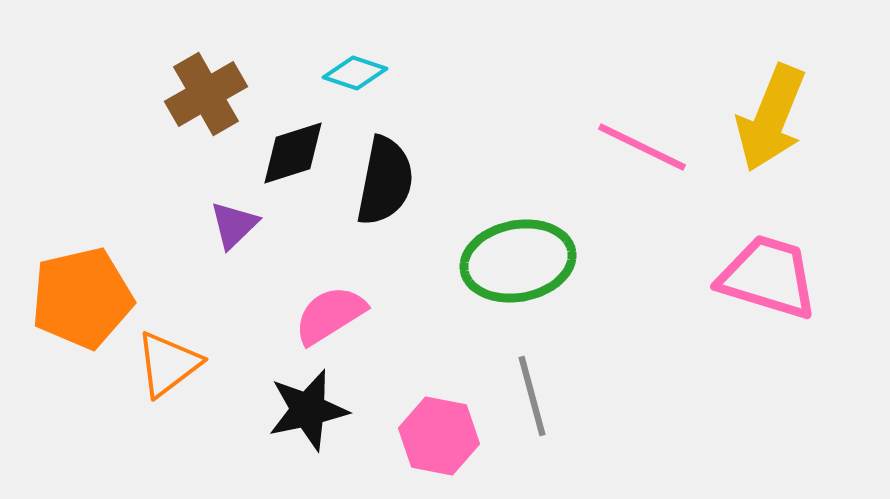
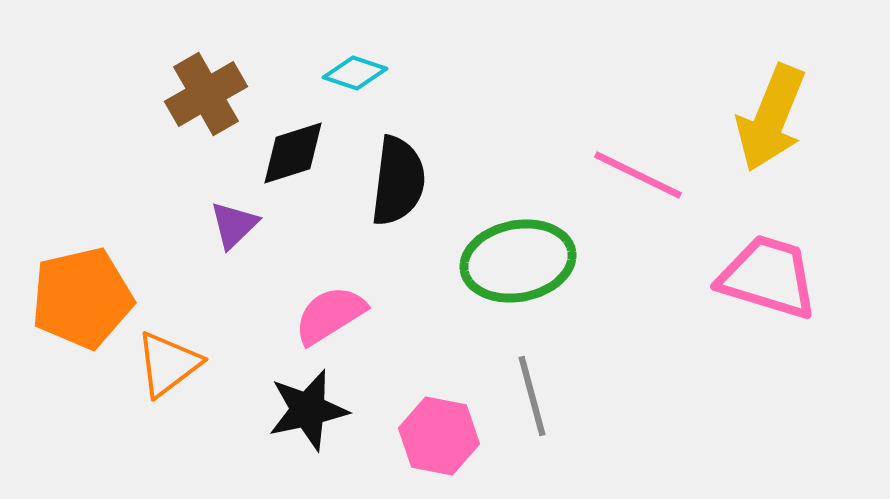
pink line: moved 4 px left, 28 px down
black semicircle: moved 13 px right; rotated 4 degrees counterclockwise
